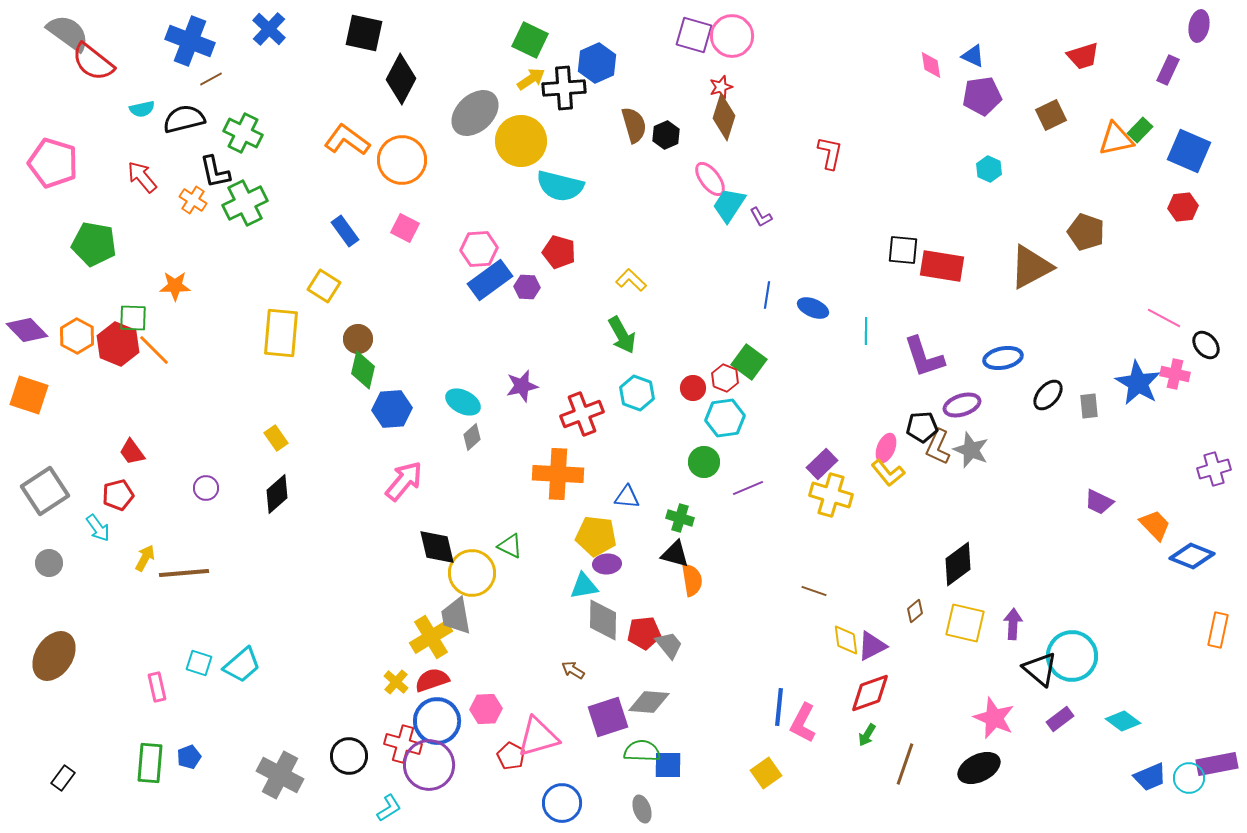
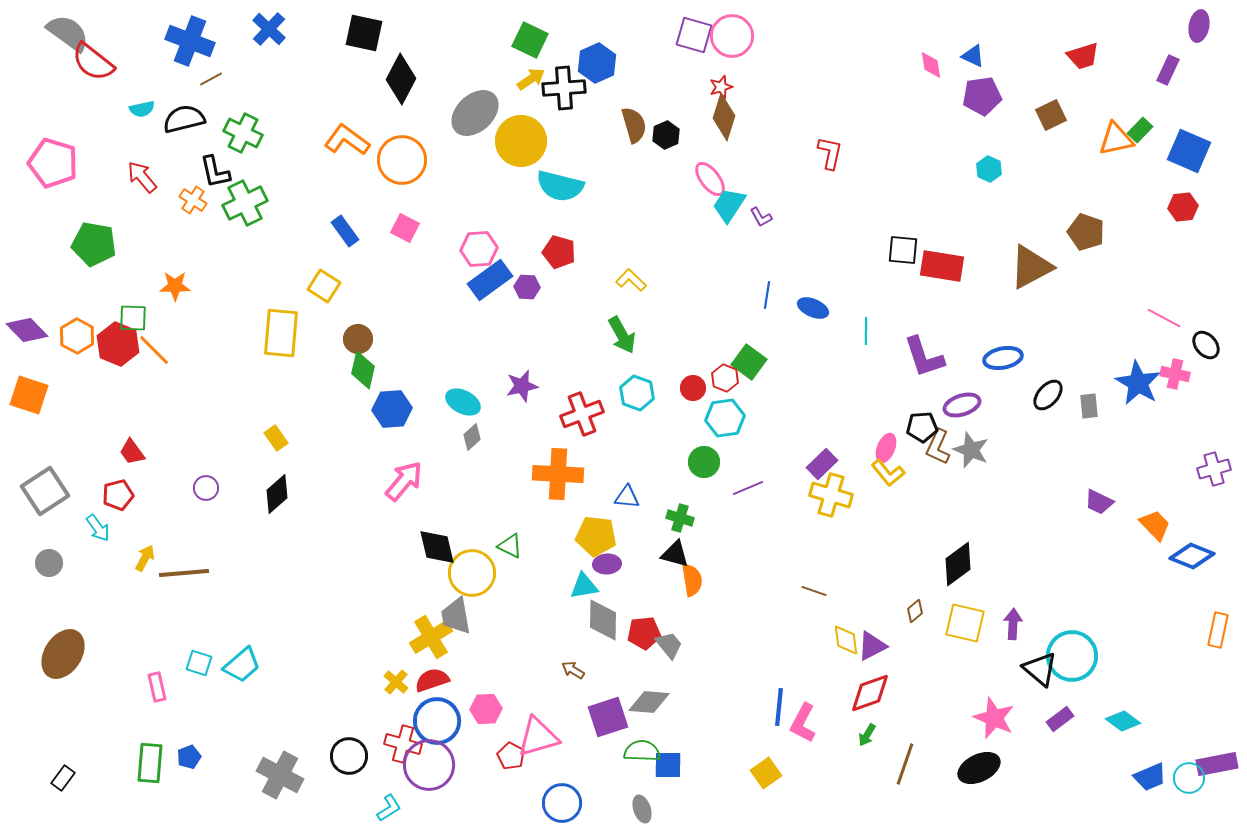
brown ellipse at (54, 656): moved 9 px right, 2 px up
